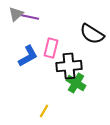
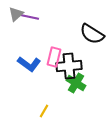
pink rectangle: moved 3 px right, 9 px down
blue L-shape: moved 1 px right, 8 px down; rotated 65 degrees clockwise
